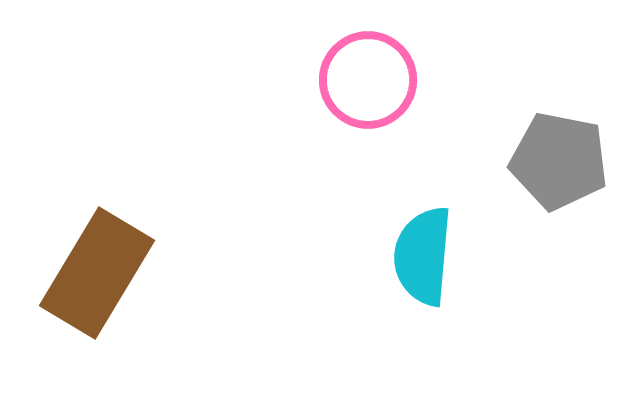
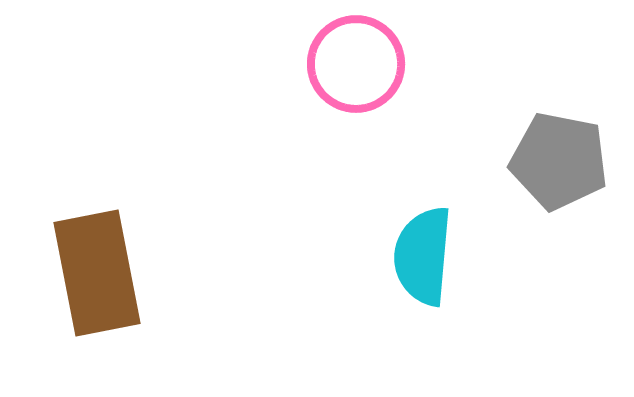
pink circle: moved 12 px left, 16 px up
brown rectangle: rotated 42 degrees counterclockwise
